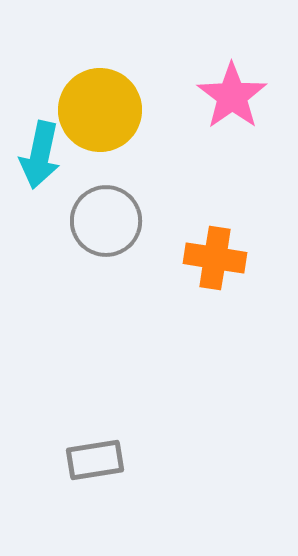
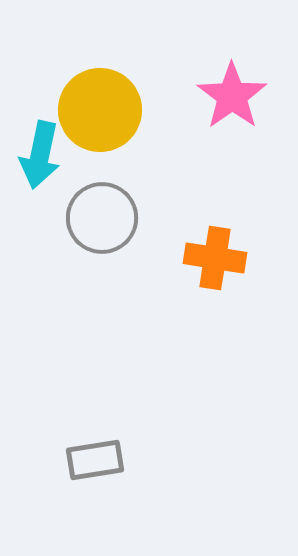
gray circle: moved 4 px left, 3 px up
